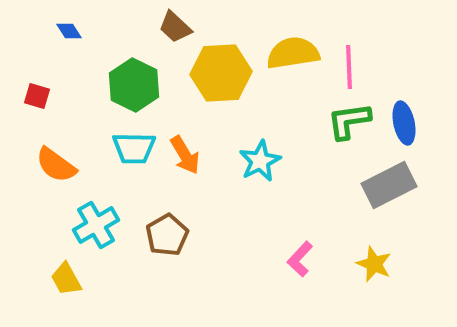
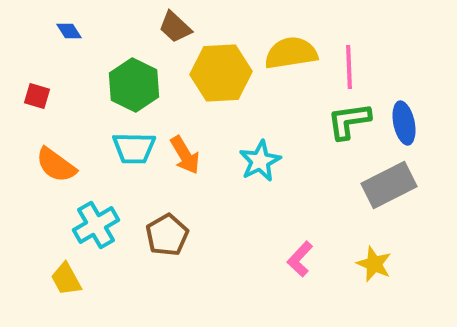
yellow semicircle: moved 2 px left
